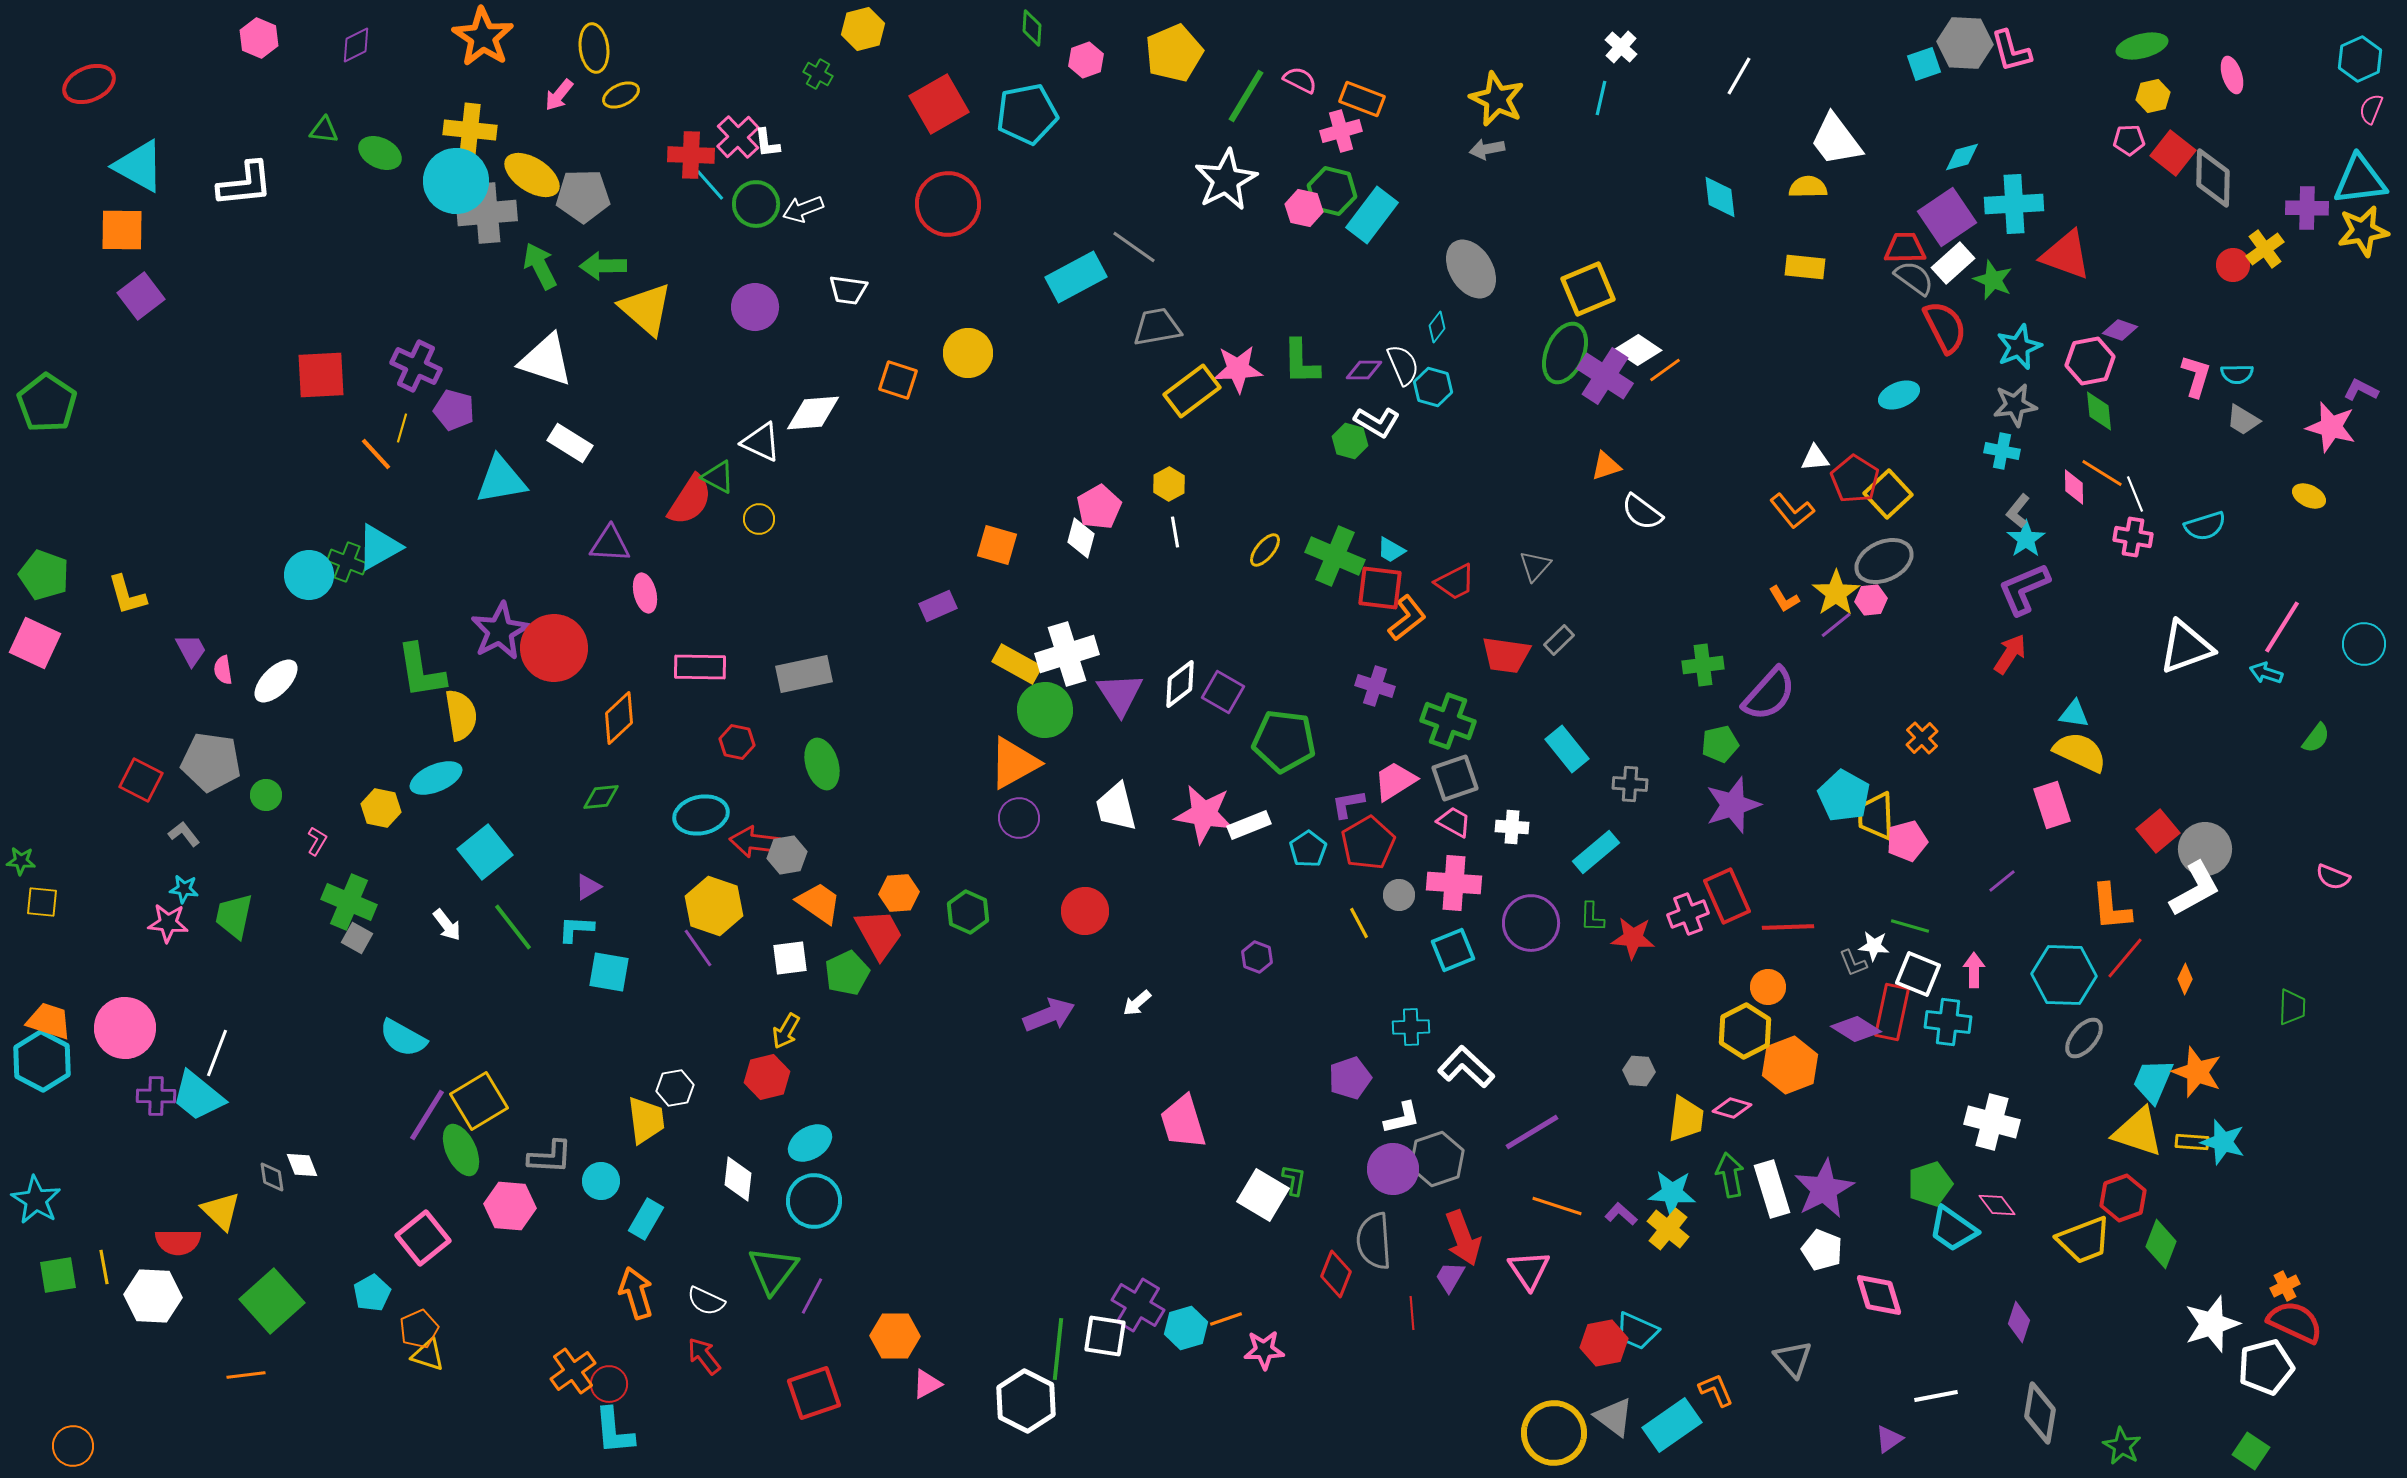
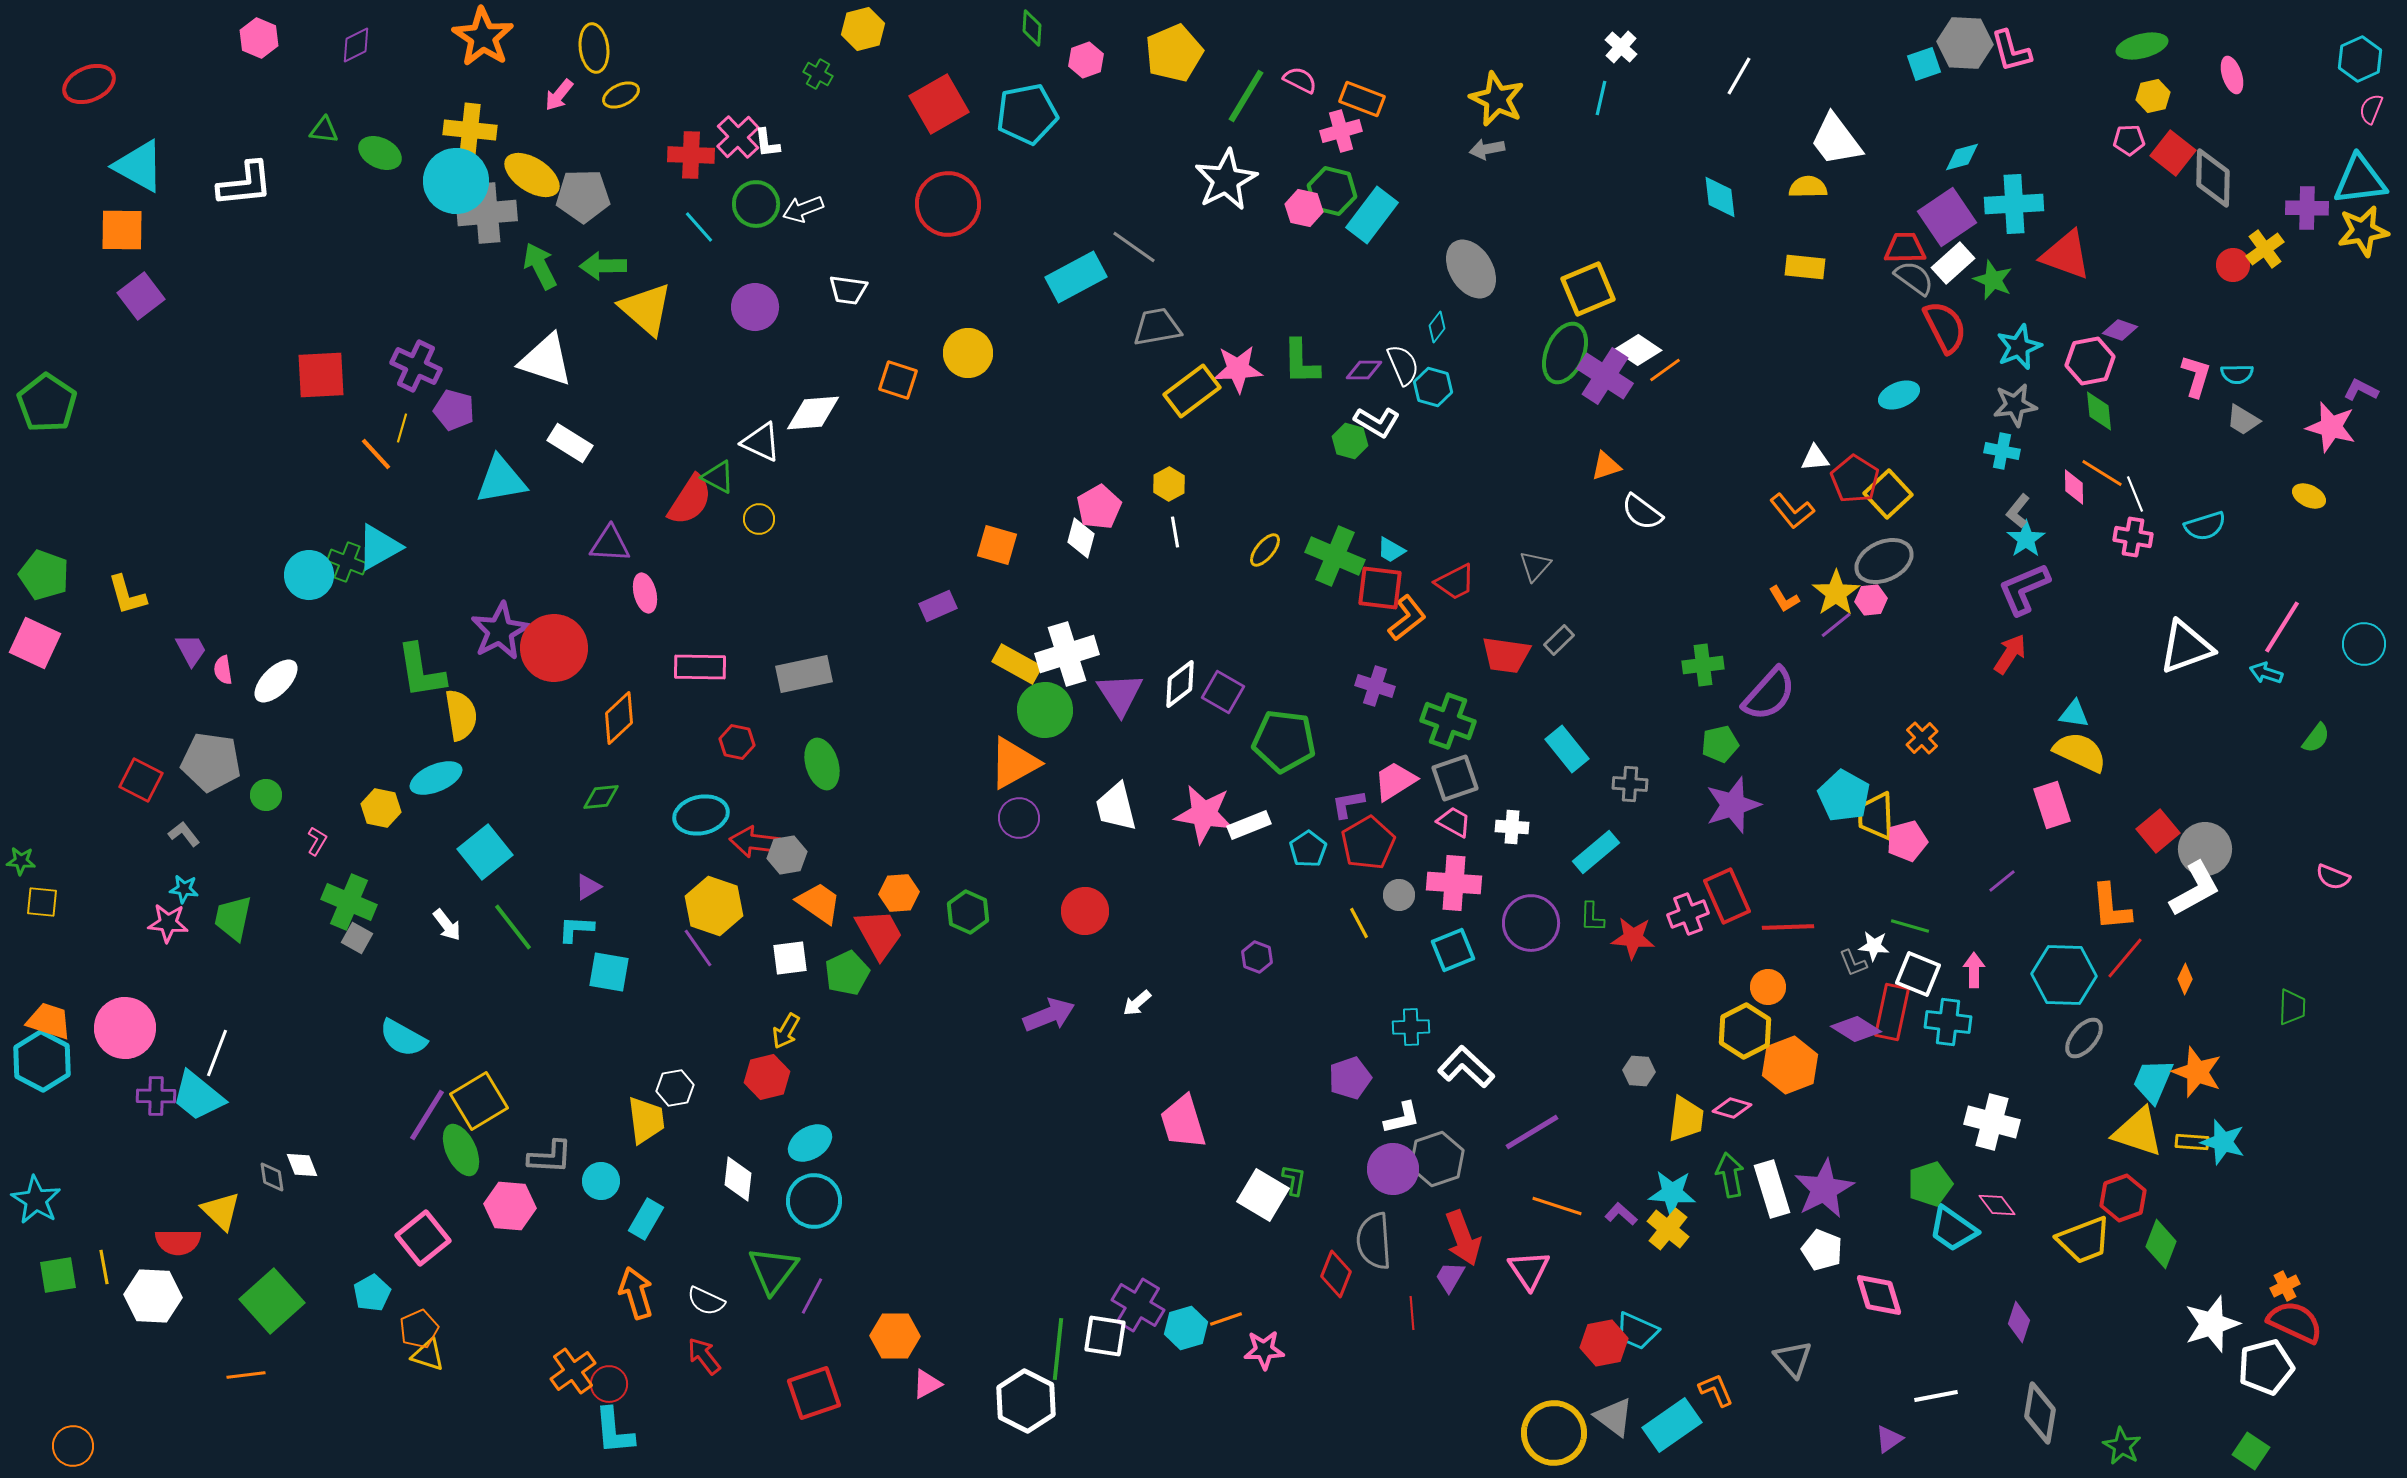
cyan line at (710, 185): moved 11 px left, 42 px down
green trapezoid at (234, 916): moved 1 px left, 2 px down
